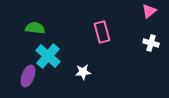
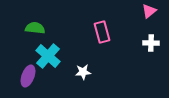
white cross: rotated 14 degrees counterclockwise
